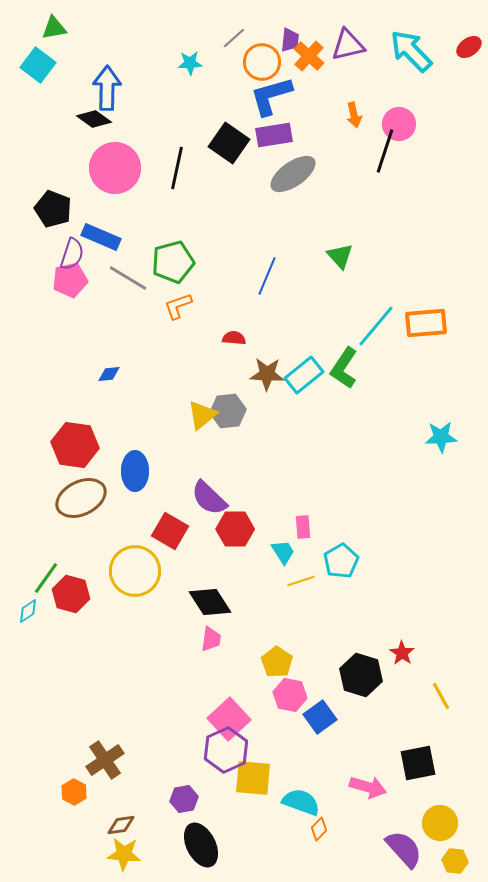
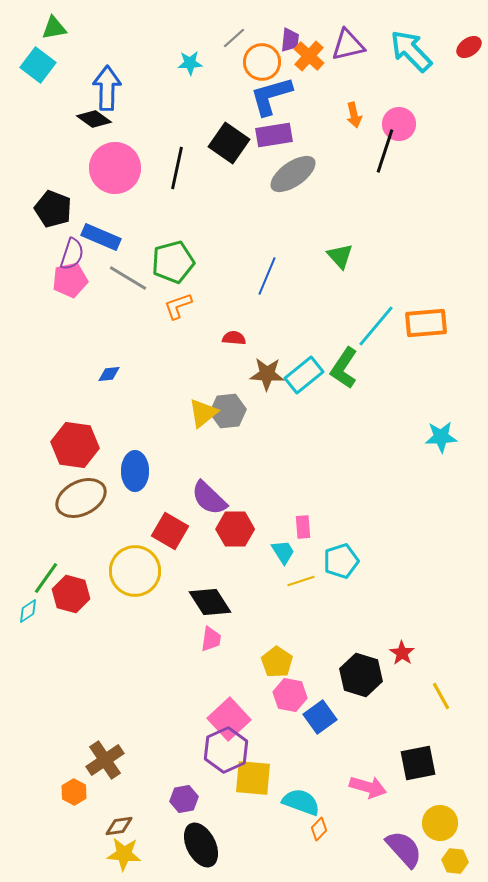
yellow triangle at (202, 415): moved 1 px right, 2 px up
cyan pentagon at (341, 561): rotated 12 degrees clockwise
brown diamond at (121, 825): moved 2 px left, 1 px down
